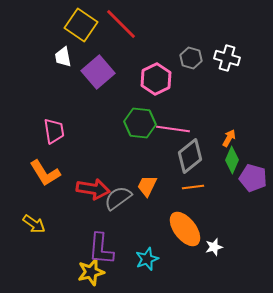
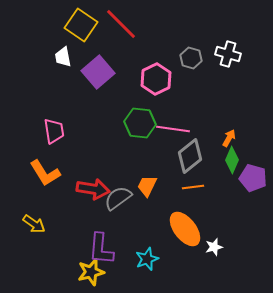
white cross: moved 1 px right, 4 px up
